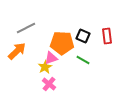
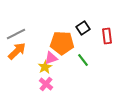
gray line: moved 10 px left, 6 px down
black square: moved 8 px up; rotated 32 degrees clockwise
green line: rotated 24 degrees clockwise
pink cross: moved 3 px left
